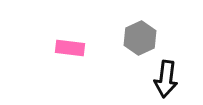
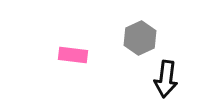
pink rectangle: moved 3 px right, 7 px down
